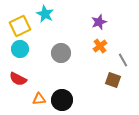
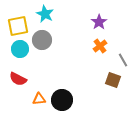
purple star: rotated 14 degrees counterclockwise
yellow square: moved 2 px left; rotated 15 degrees clockwise
gray circle: moved 19 px left, 13 px up
